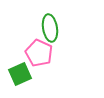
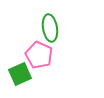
pink pentagon: moved 2 px down
